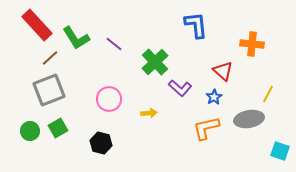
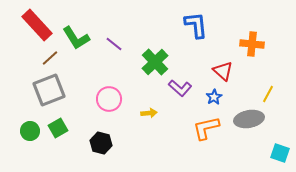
cyan square: moved 2 px down
